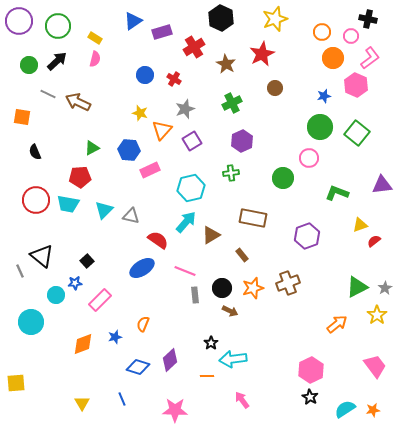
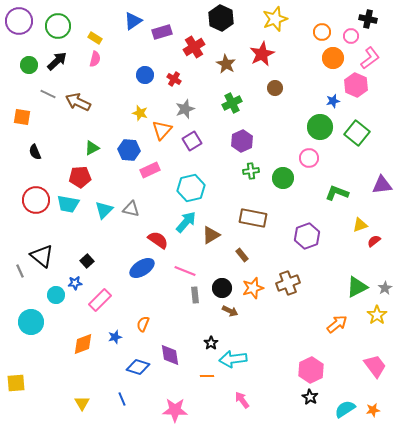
blue star at (324, 96): moved 9 px right, 5 px down
green cross at (231, 173): moved 20 px right, 2 px up
gray triangle at (131, 216): moved 7 px up
purple diamond at (170, 360): moved 5 px up; rotated 55 degrees counterclockwise
